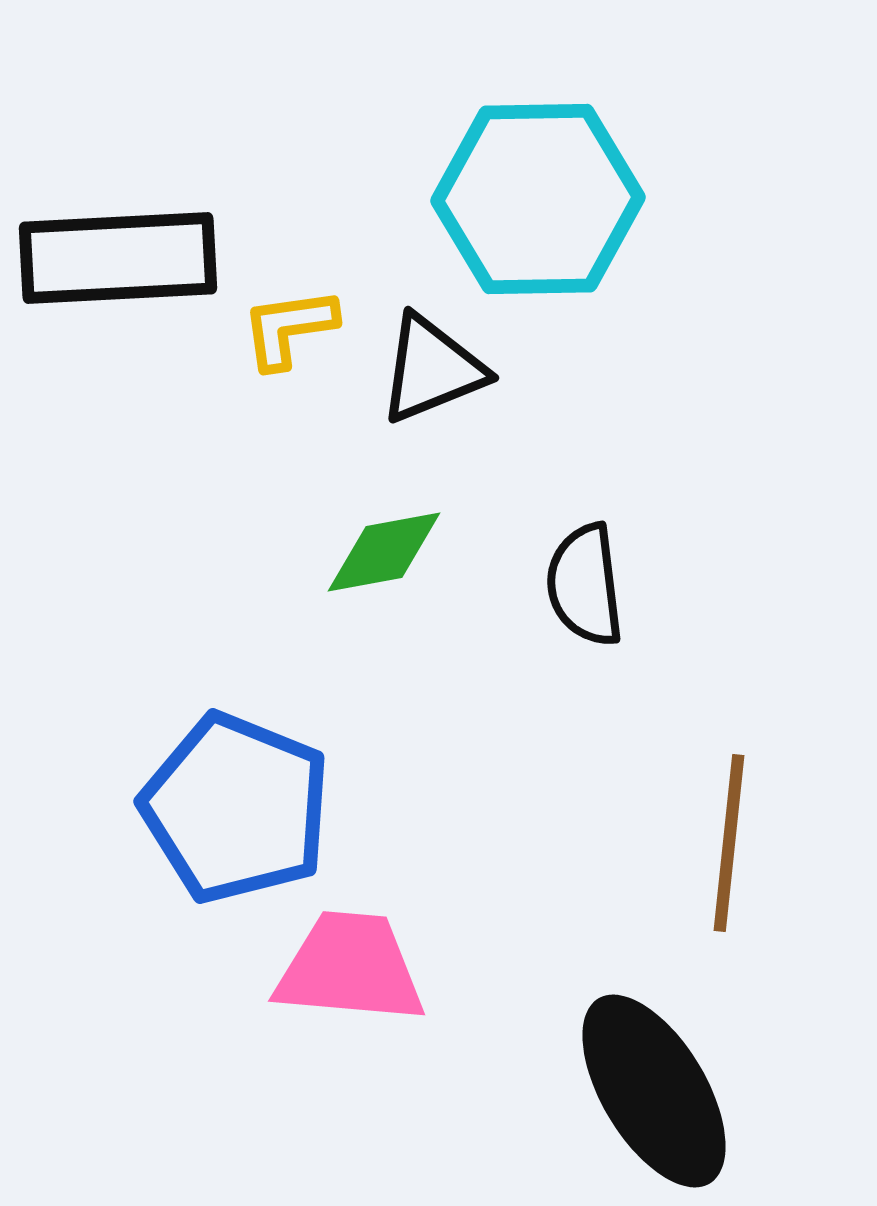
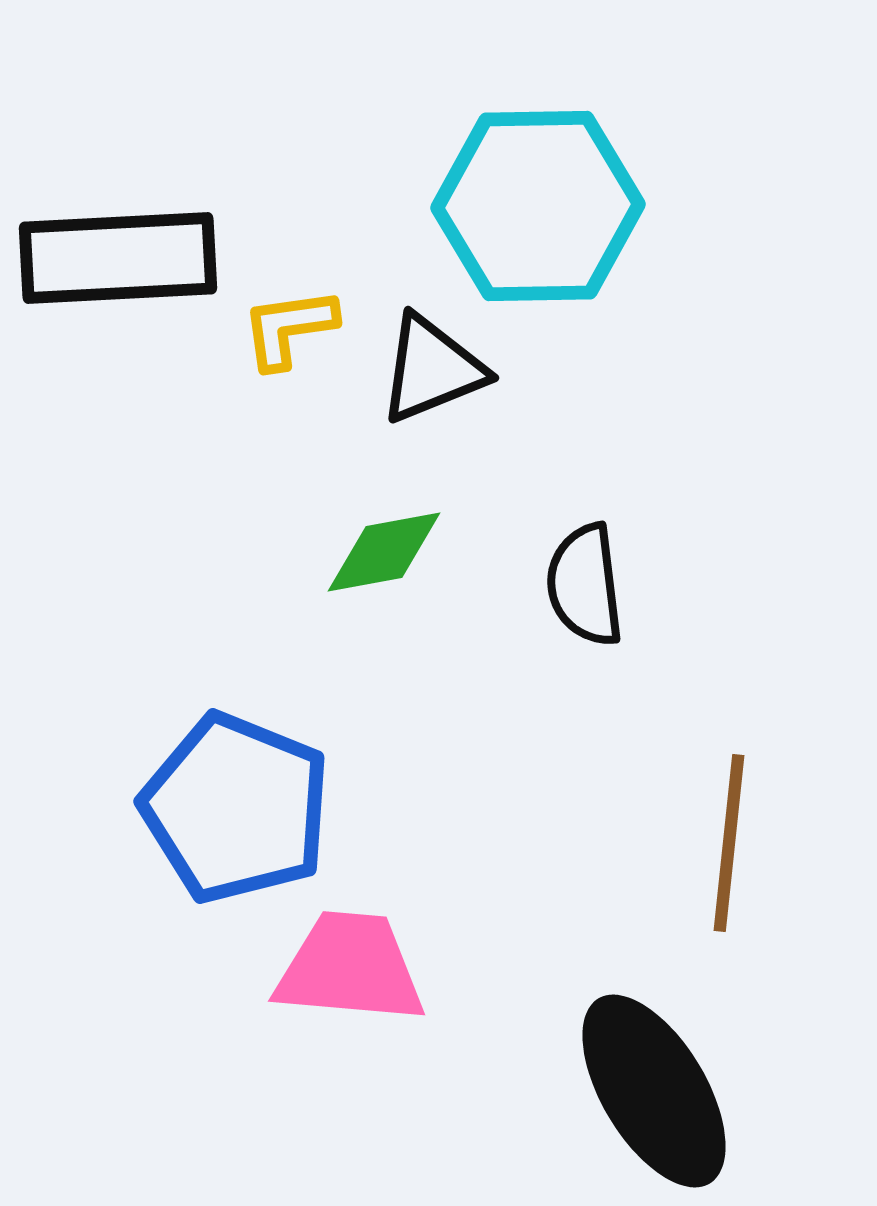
cyan hexagon: moved 7 px down
